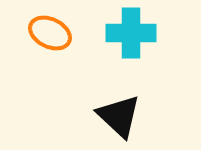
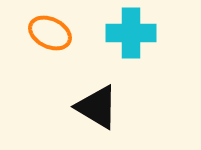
black triangle: moved 22 px left, 9 px up; rotated 12 degrees counterclockwise
